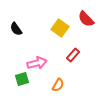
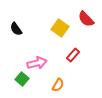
green square: rotated 32 degrees counterclockwise
